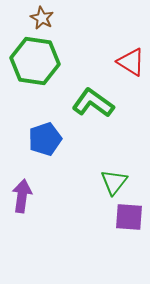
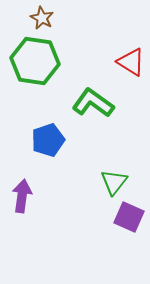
blue pentagon: moved 3 px right, 1 px down
purple square: rotated 20 degrees clockwise
